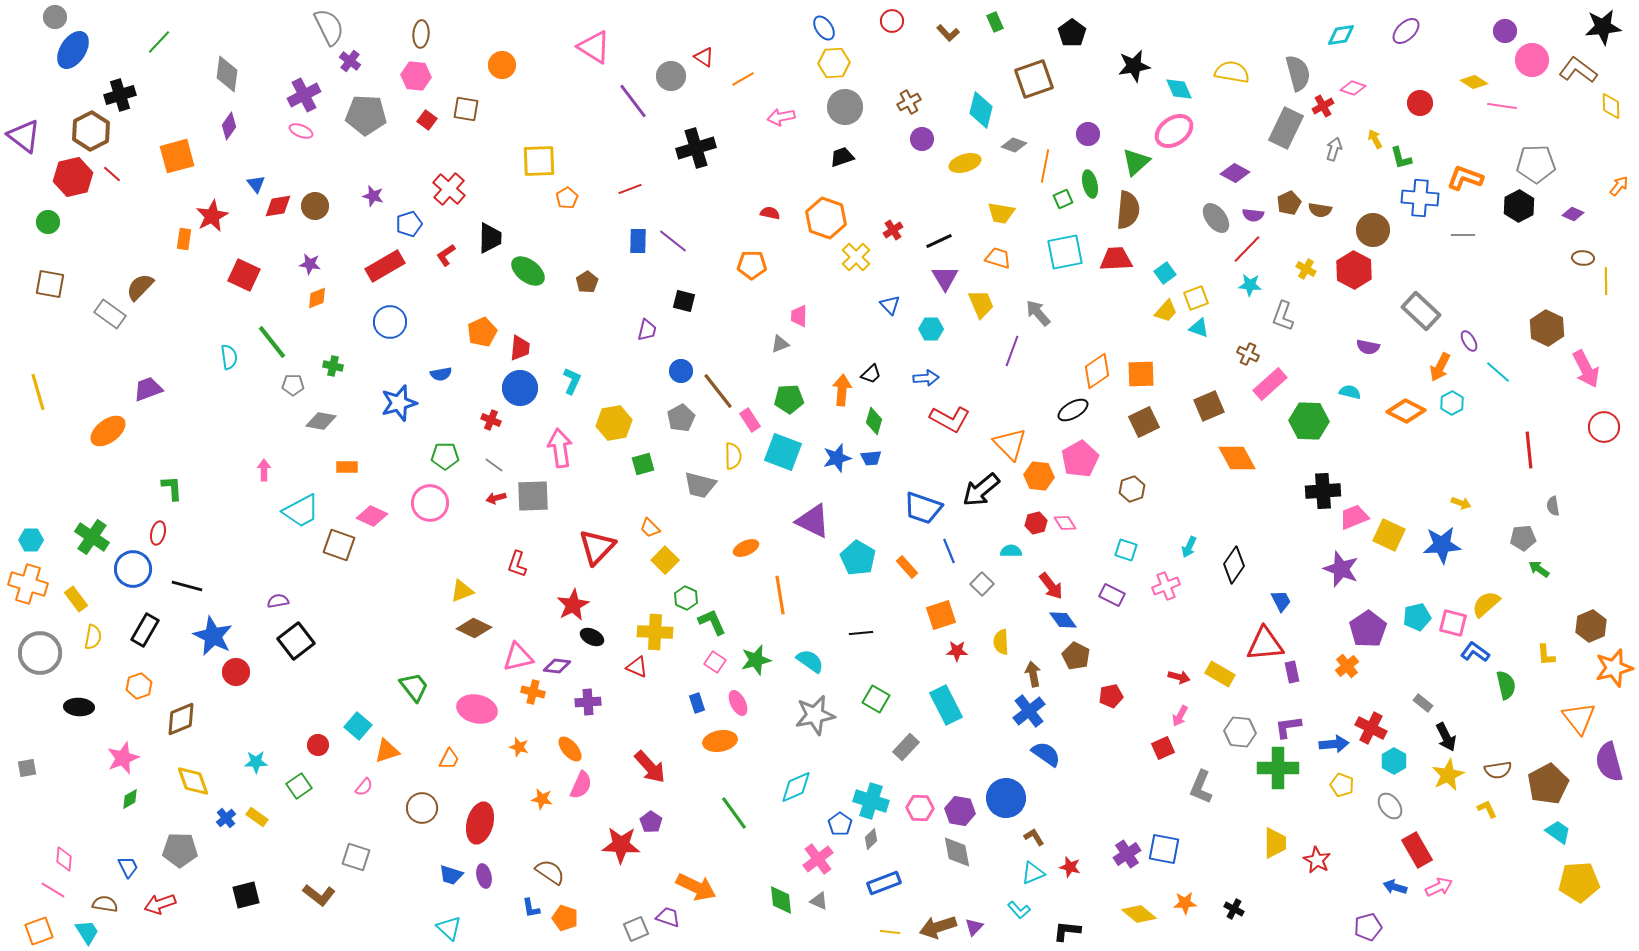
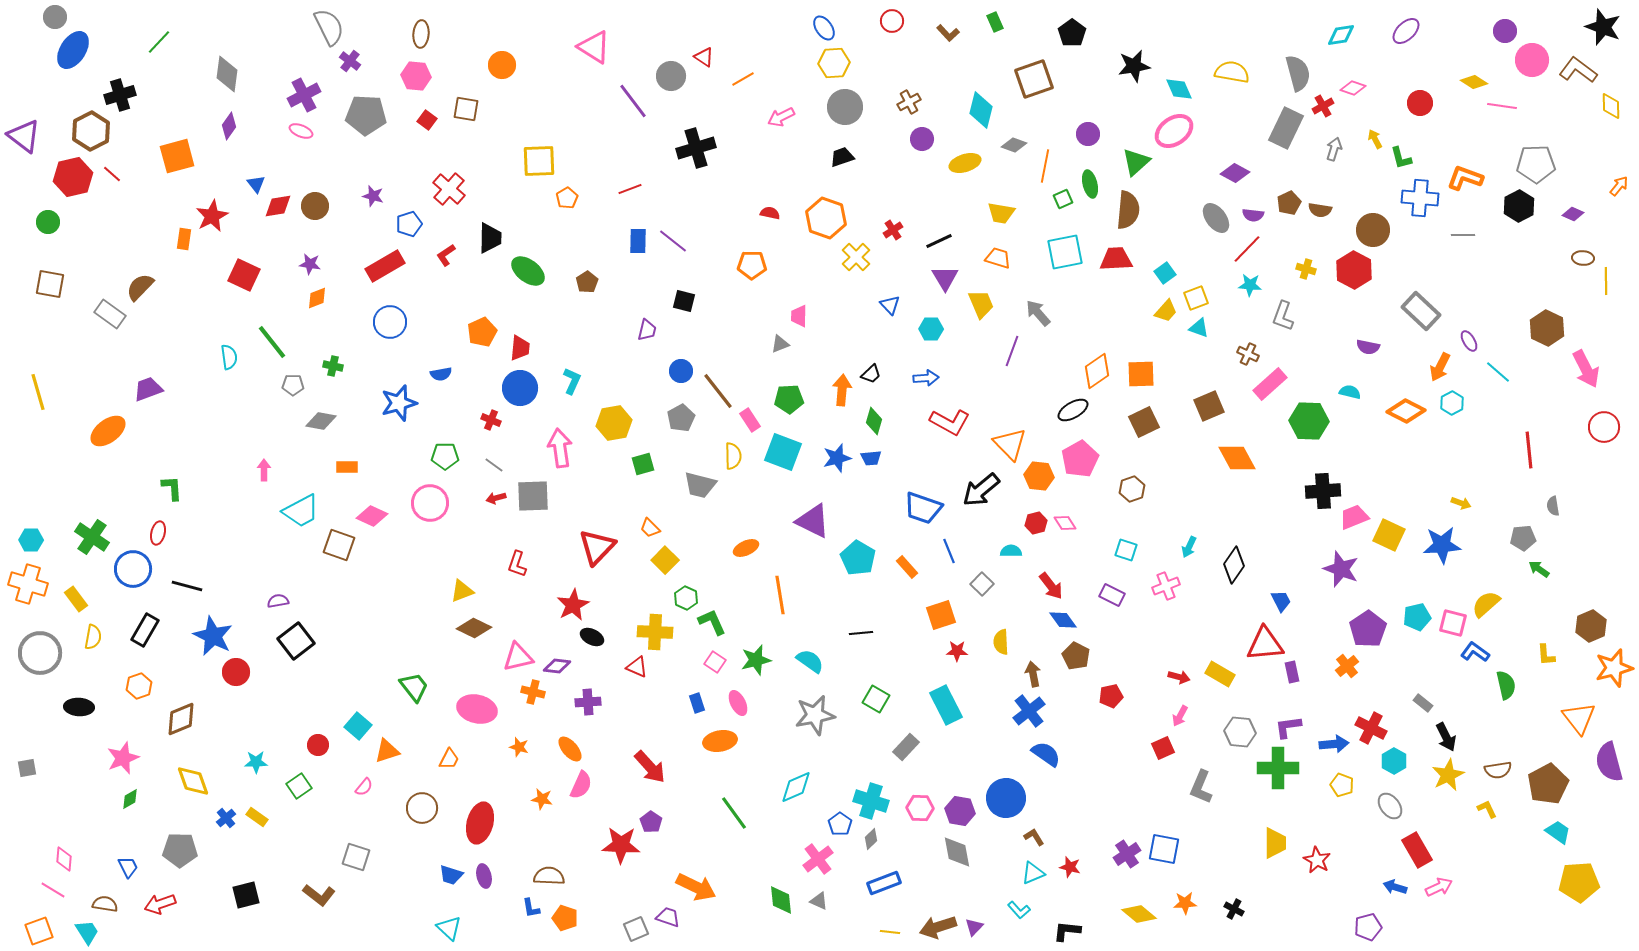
black star at (1603, 27): rotated 27 degrees clockwise
pink arrow at (781, 117): rotated 16 degrees counterclockwise
yellow cross at (1306, 269): rotated 12 degrees counterclockwise
red L-shape at (950, 419): moved 3 px down
brown semicircle at (550, 872): moved 1 px left, 4 px down; rotated 32 degrees counterclockwise
